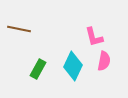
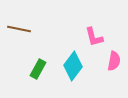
pink semicircle: moved 10 px right
cyan diamond: rotated 12 degrees clockwise
